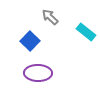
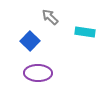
cyan rectangle: moved 1 px left; rotated 30 degrees counterclockwise
